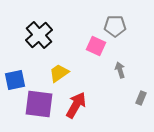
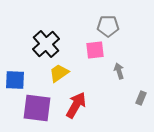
gray pentagon: moved 7 px left
black cross: moved 7 px right, 9 px down
pink square: moved 1 px left, 4 px down; rotated 30 degrees counterclockwise
gray arrow: moved 1 px left, 1 px down
blue square: rotated 15 degrees clockwise
purple square: moved 2 px left, 4 px down
